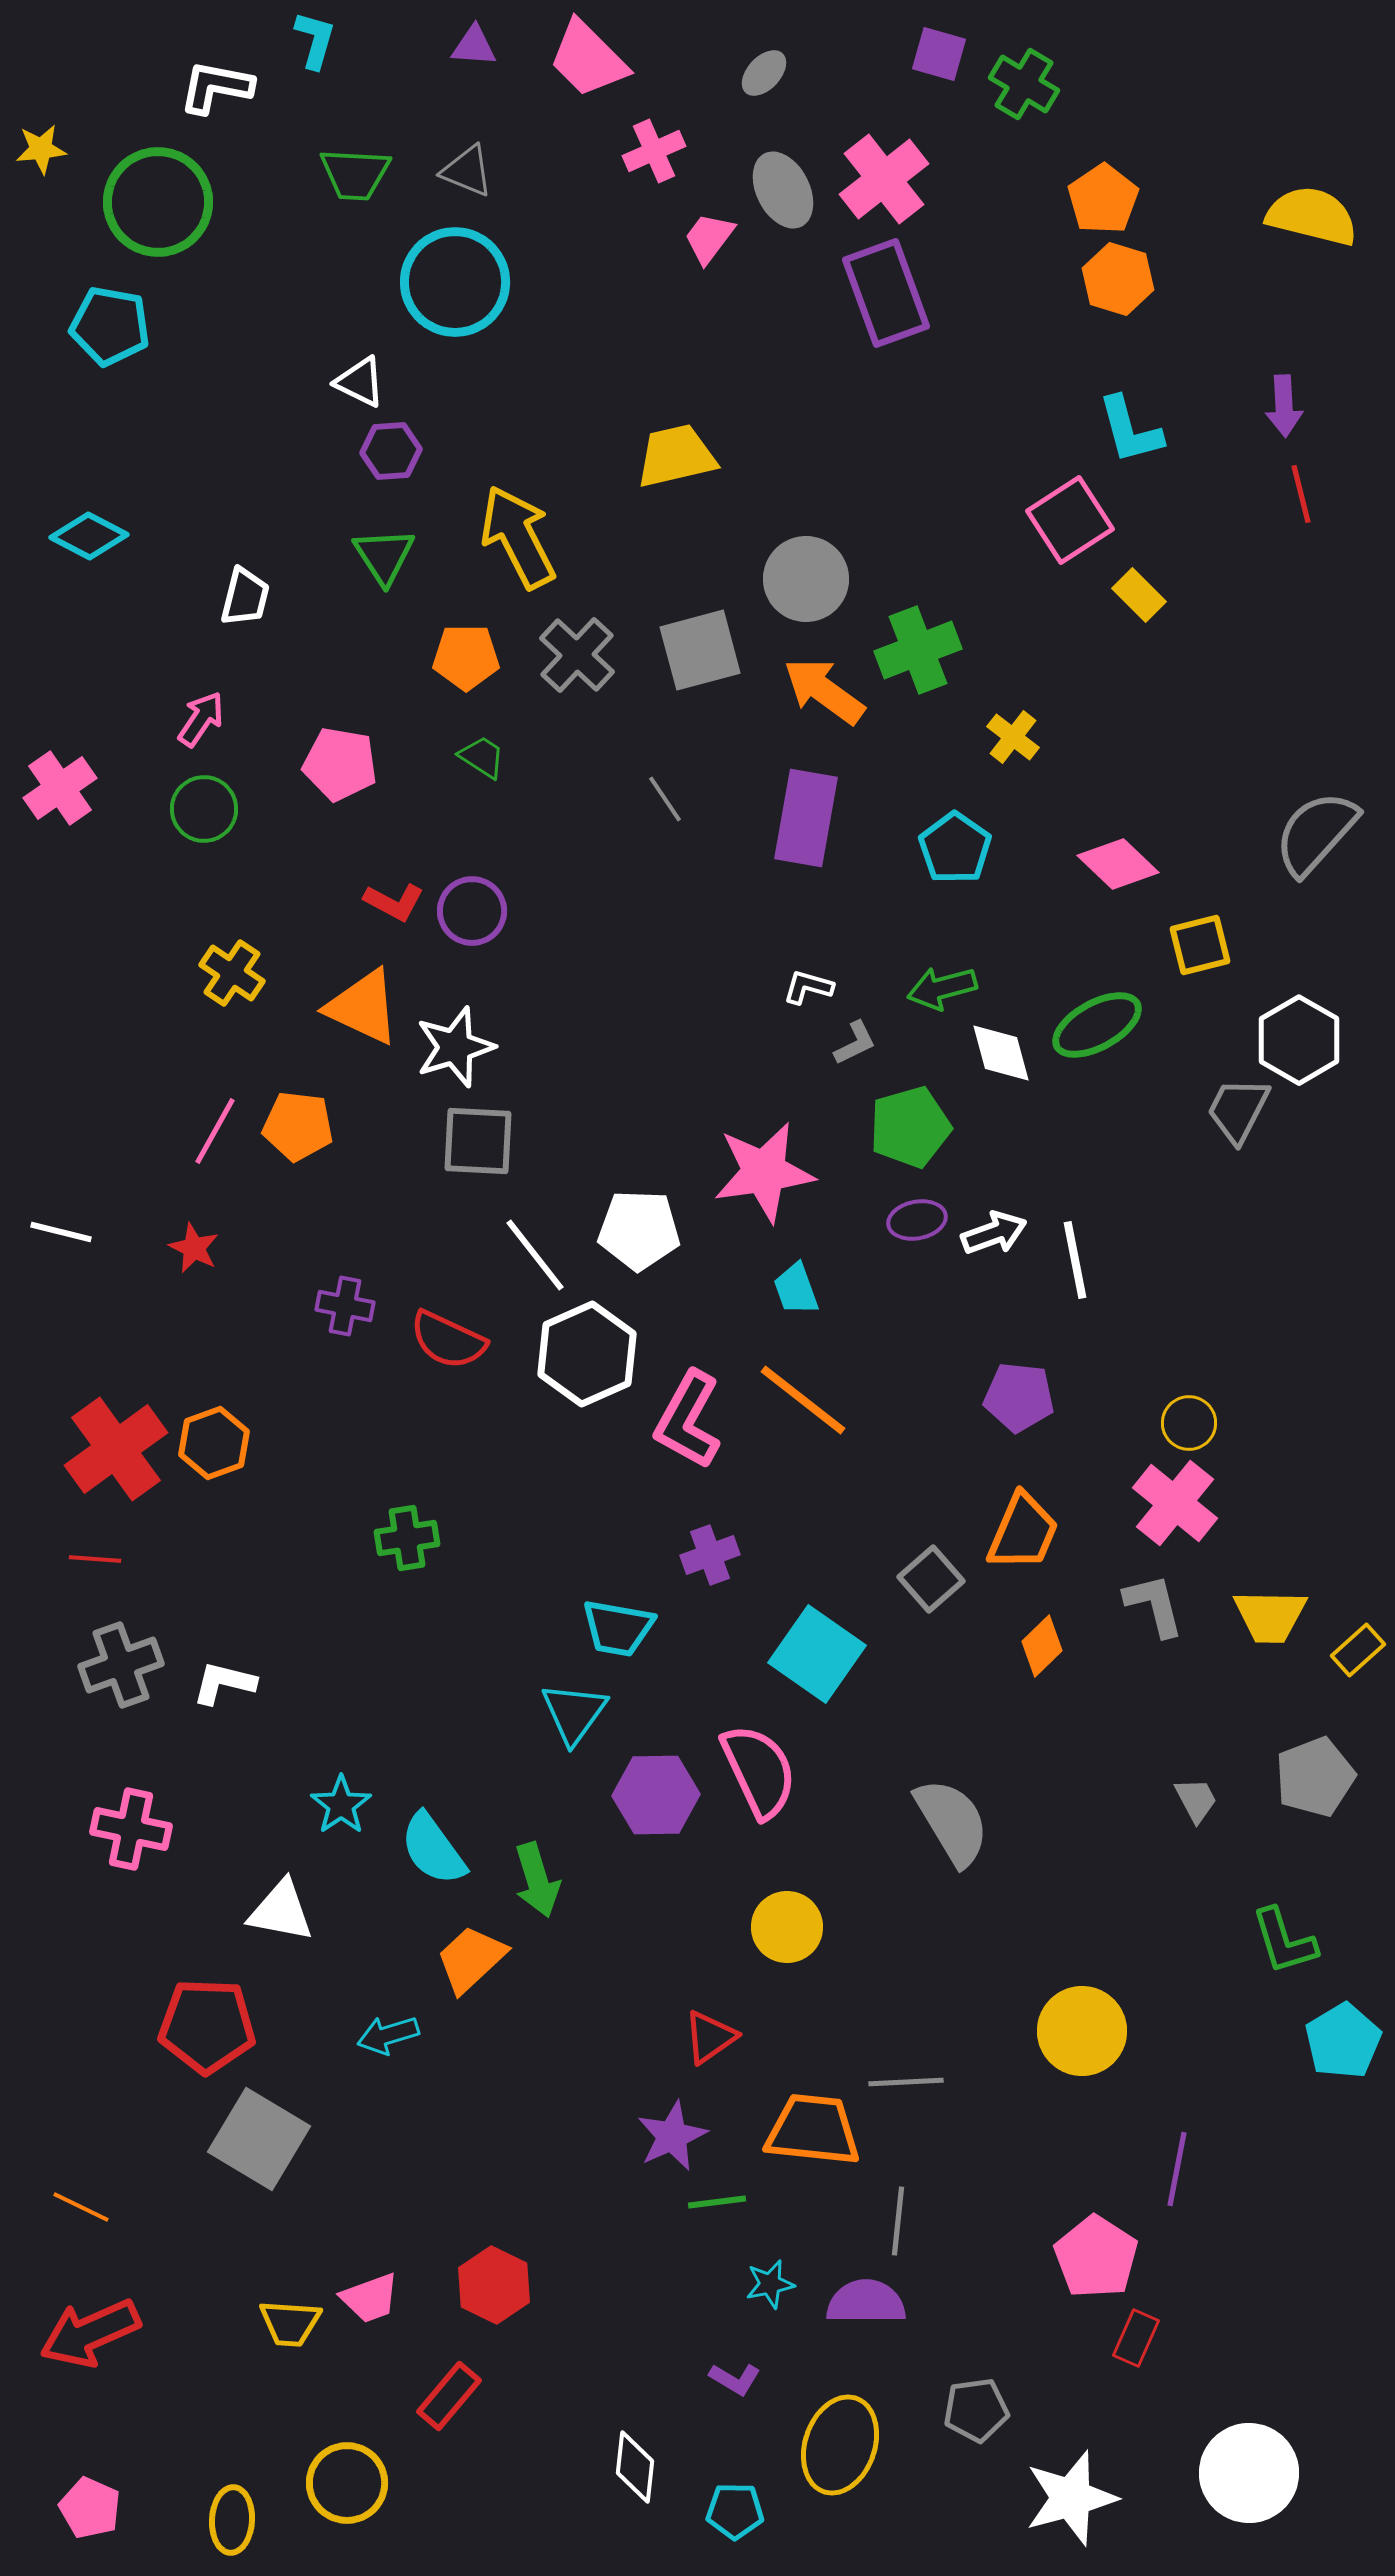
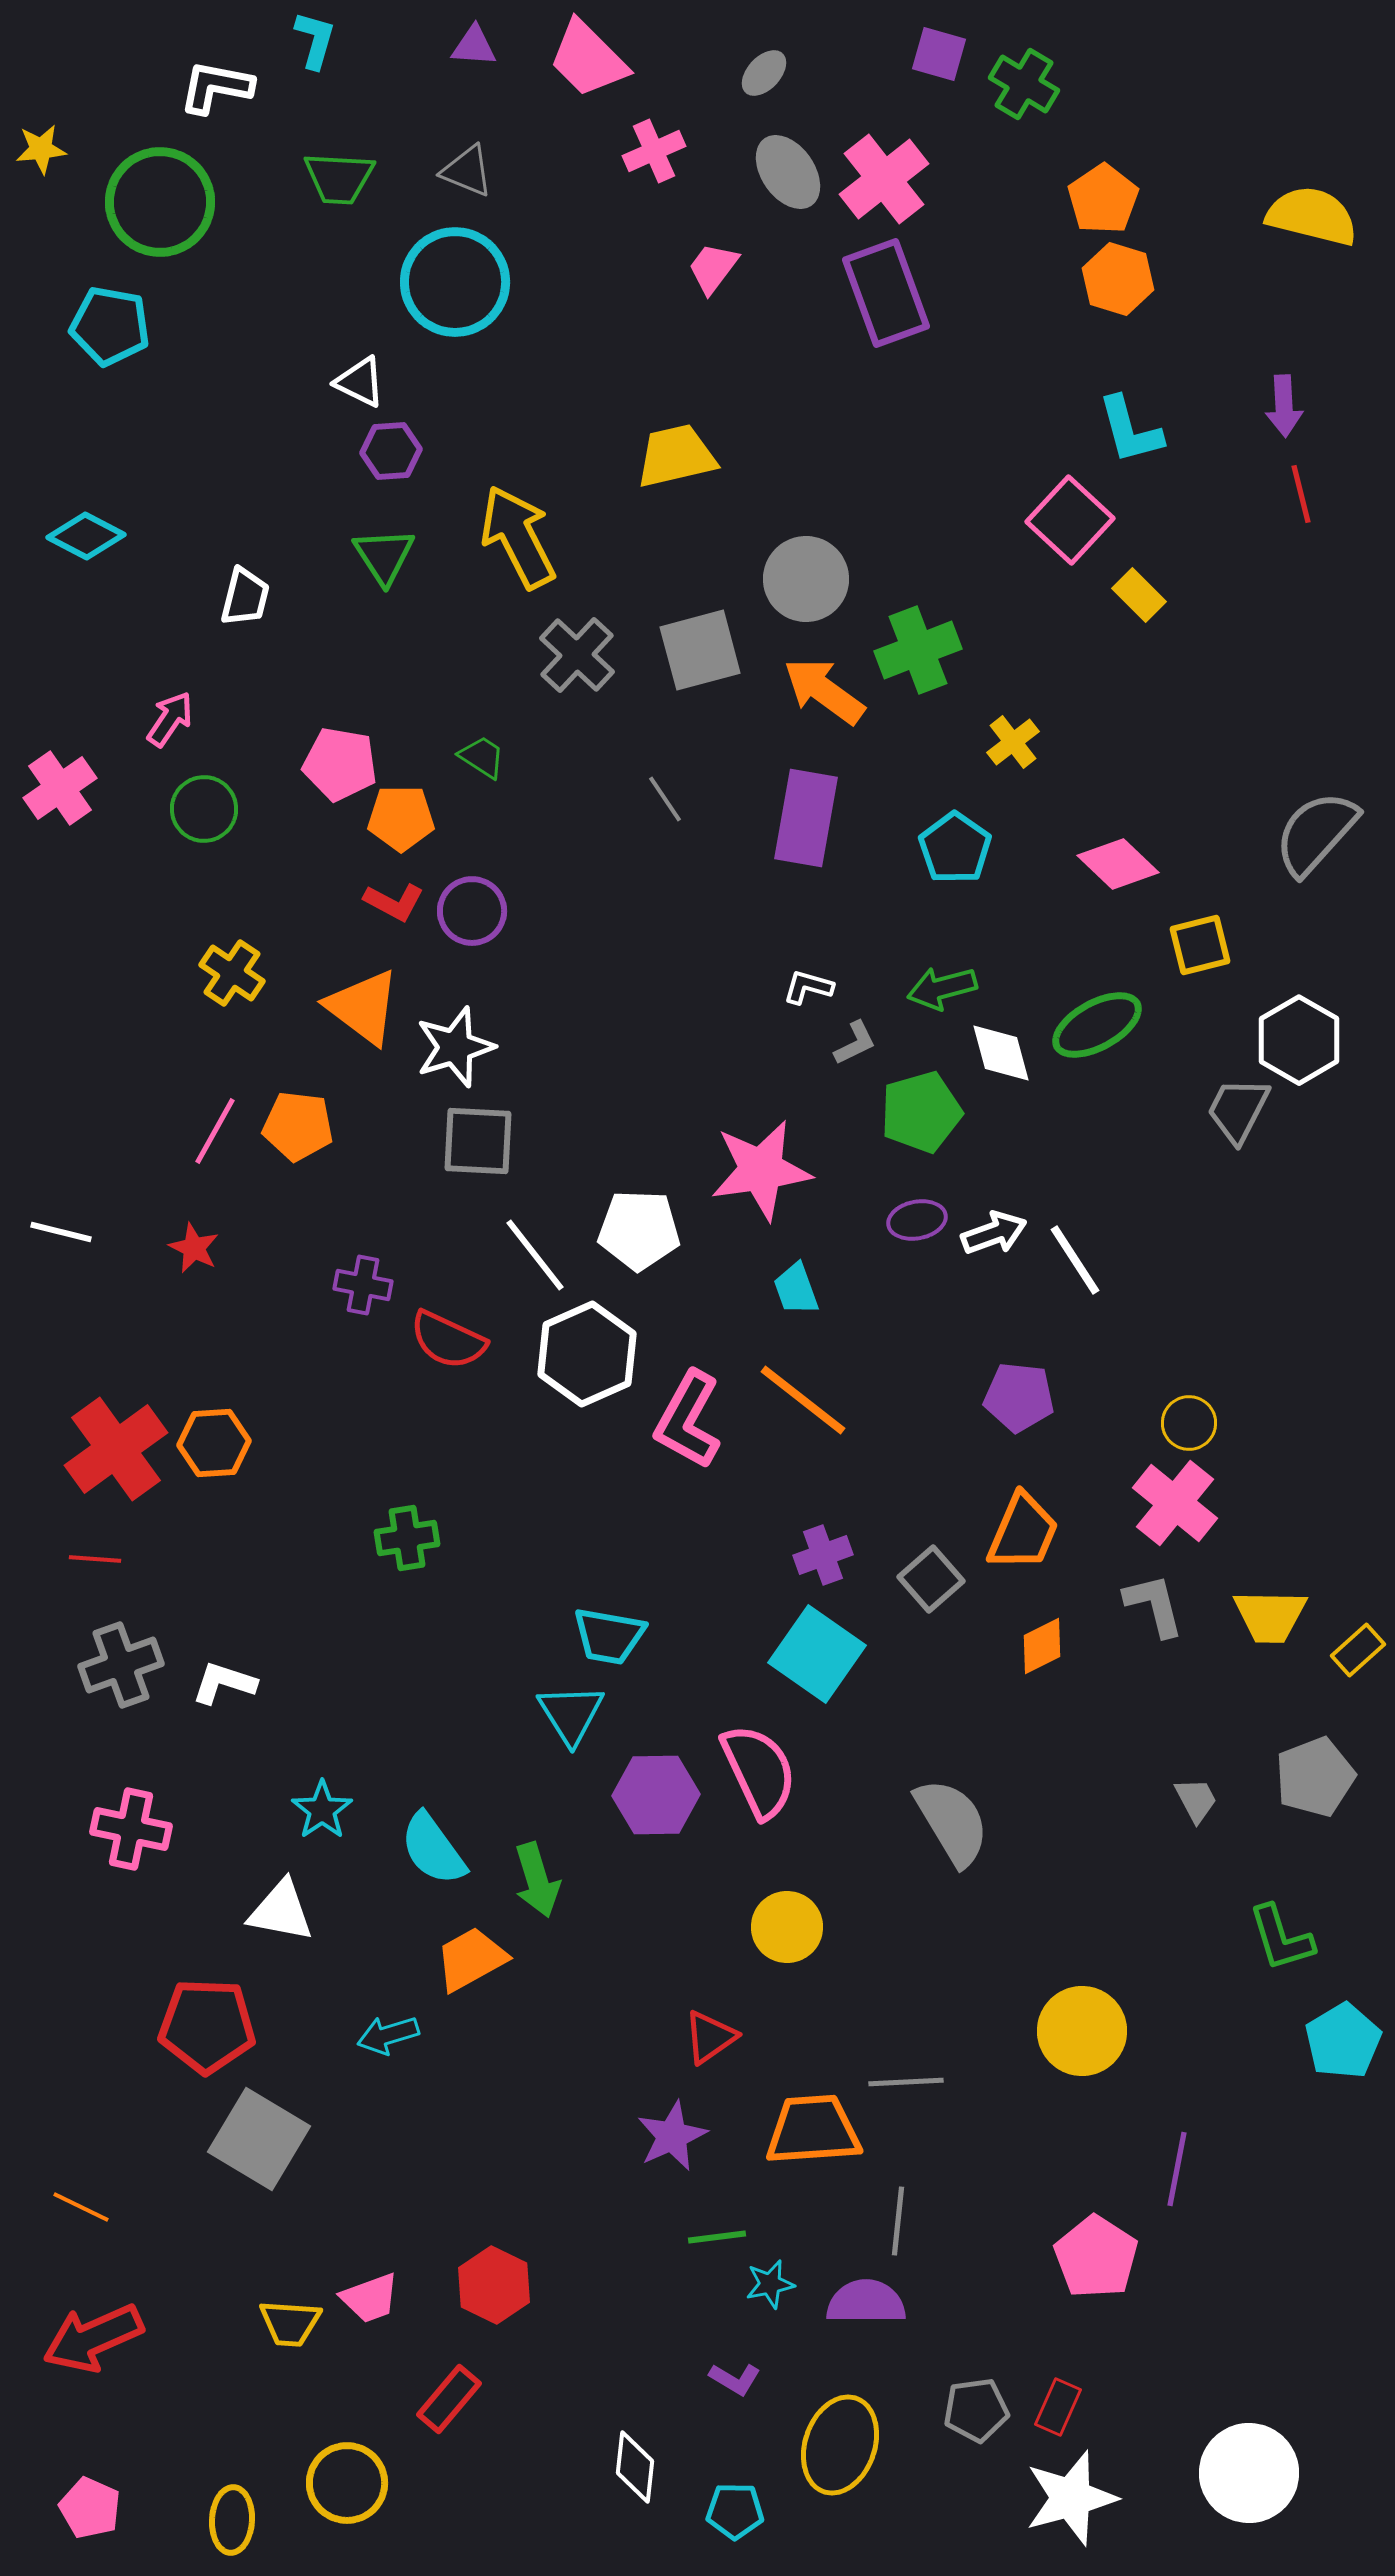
green trapezoid at (355, 174): moved 16 px left, 4 px down
gray ellipse at (783, 190): moved 5 px right, 18 px up; rotated 8 degrees counterclockwise
green circle at (158, 202): moved 2 px right
pink trapezoid at (709, 238): moved 4 px right, 30 px down
pink square at (1070, 520): rotated 14 degrees counterclockwise
cyan diamond at (89, 536): moved 3 px left
orange pentagon at (466, 657): moved 65 px left, 161 px down
pink arrow at (201, 719): moved 31 px left
yellow cross at (1013, 737): moved 5 px down; rotated 14 degrees clockwise
orange triangle at (363, 1007): rotated 12 degrees clockwise
green pentagon at (910, 1127): moved 11 px right, 15 px up
pink star at (764, 1172): moved 3 px left, 2 px up
white line at (1075, 1260): rotated 22 degrees counterclockwise
purple cross at (345, 1306): moved 18 px right, 21 px up
orange hexagon at (214, 1443): rotated 16 degrees clockwise
purple cross at (710, 1555): moved 113 px right
cyan trapezoid at (618, 1628): moved 9 px left, 8 px down
orange diamond at (1042, 1646): rotated 18 degrees clockwise
white L-shape at (224, 1683): rotated 4 degrees clockwise
cyan triangle at (574, 1713): moved 3 px left, 1 px down; rotated 8 degrees counterclockwise
cyan star at (341, 1805): moved 19 px left, 5 px down
green L-shape at (1284, 1941): moved 3 px left, 3 px up
orange trapezoid at (471, 1959): rotated 14 degrees clockwise
orange trapezoid at (813, 2130): rotated 10 degrees counterclockwise
green line at (717, 2202): moved 35 px down
red arrow at (90, 2333): moved 3 px right, 5 px down
red rectangle at (1136, 2338): moved 78 px left, 69 px down
red rectangle at (449, 2396): moved 3 px down
